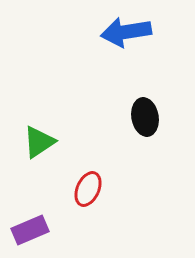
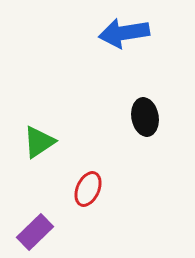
blue arrow: moved 2 px left, 1 px down
purple rectangle: moved 5 px right, 2 px down; rotated 21 degrees counterclockwise
